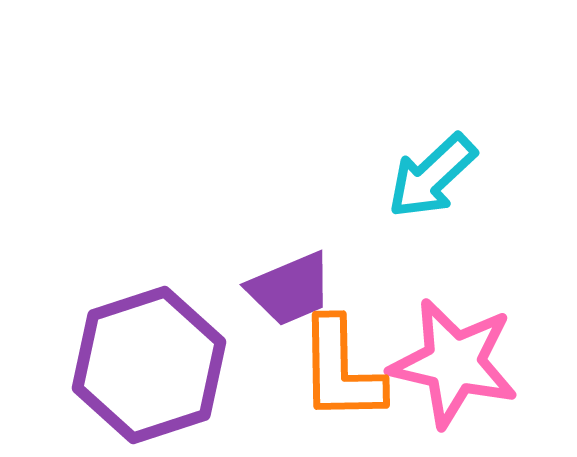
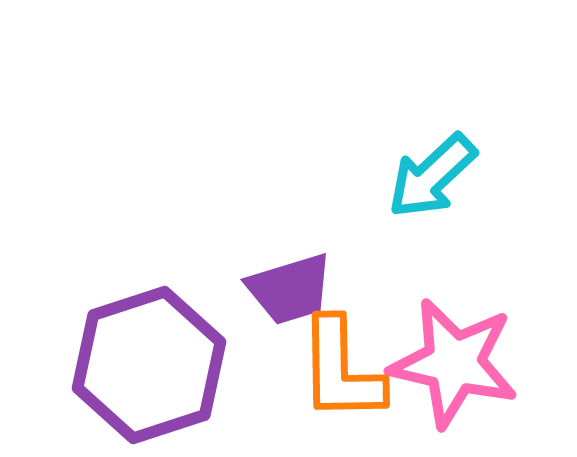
purple trapezoid: rotated 6 degrees clockwise
